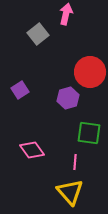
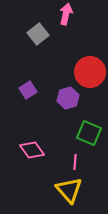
purple square: moved 8 px right
green square: rotated 15 degrees clockwise
yellow triangle: moved 1 px left, 2 px up
